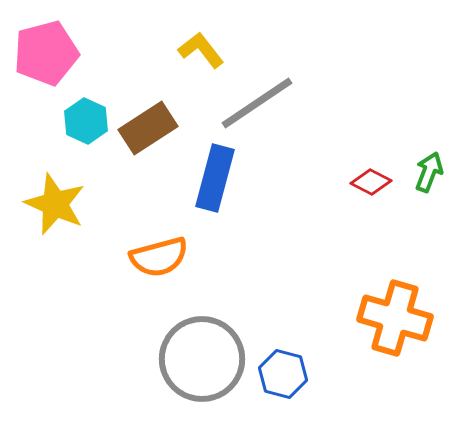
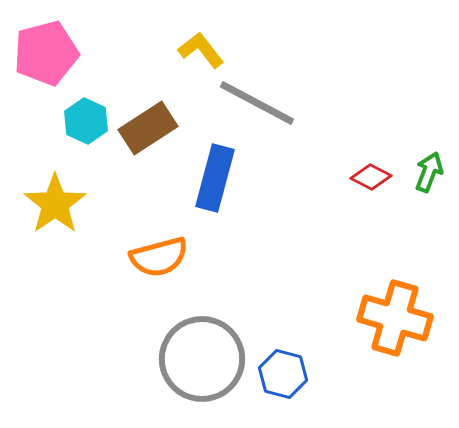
gray line: rotated 62 degrees clockwise
red diamond: moved 5 px up
yellow star: rotated 14 degrees clockwise
